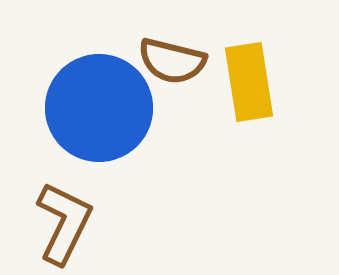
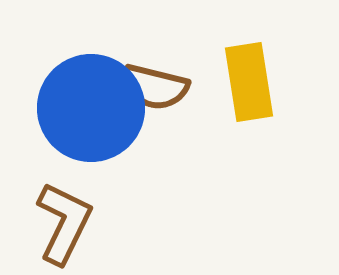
brown semicircle: moved 17 px left, 26 px down
blue circle: moved 8 px left
